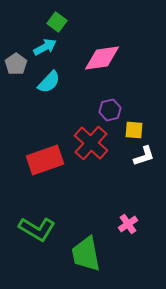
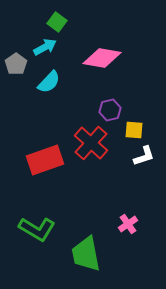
pink diamond: rotated 18 degrees clockwise
